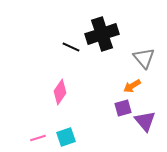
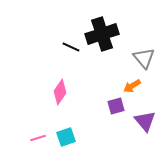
purple square: moved 7 px left, 2 px up
